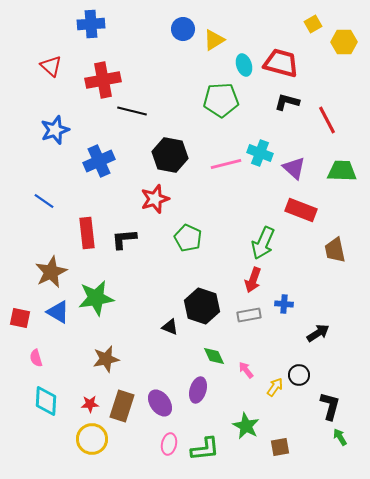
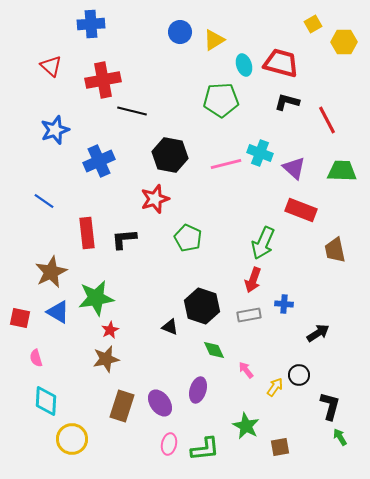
blue circle at (183, 29): moved 3 px left, 3 px down
green diamond at (214, 356): moved 6 px up
red star at (90, 404): moved 20 px right, 74 px up; rotated 24 degrees counterclockwise
yellow circle at (92, 439): moved 20 px left
